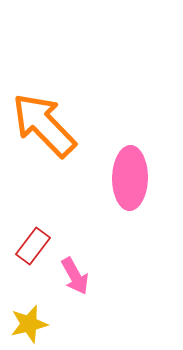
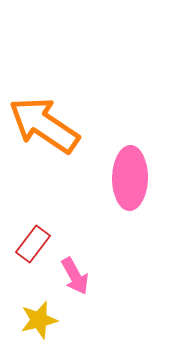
orange arrow: rotated 12 degrees counterclockwise
red rectangle: moved 2 px up
yellow star: moved 10 px right, 4 px up
